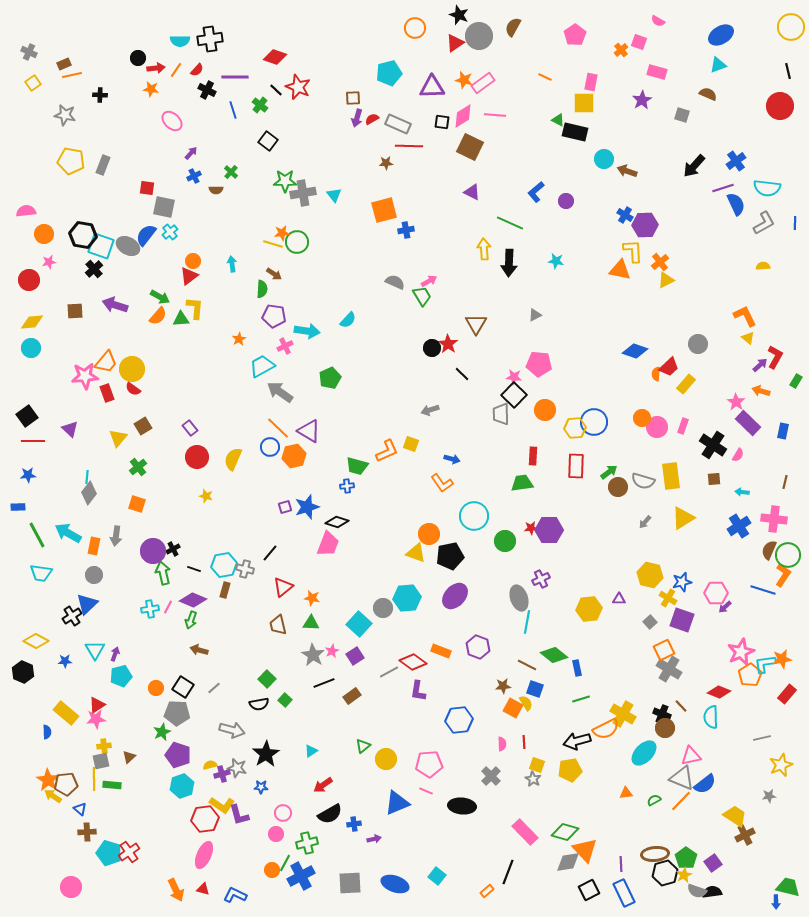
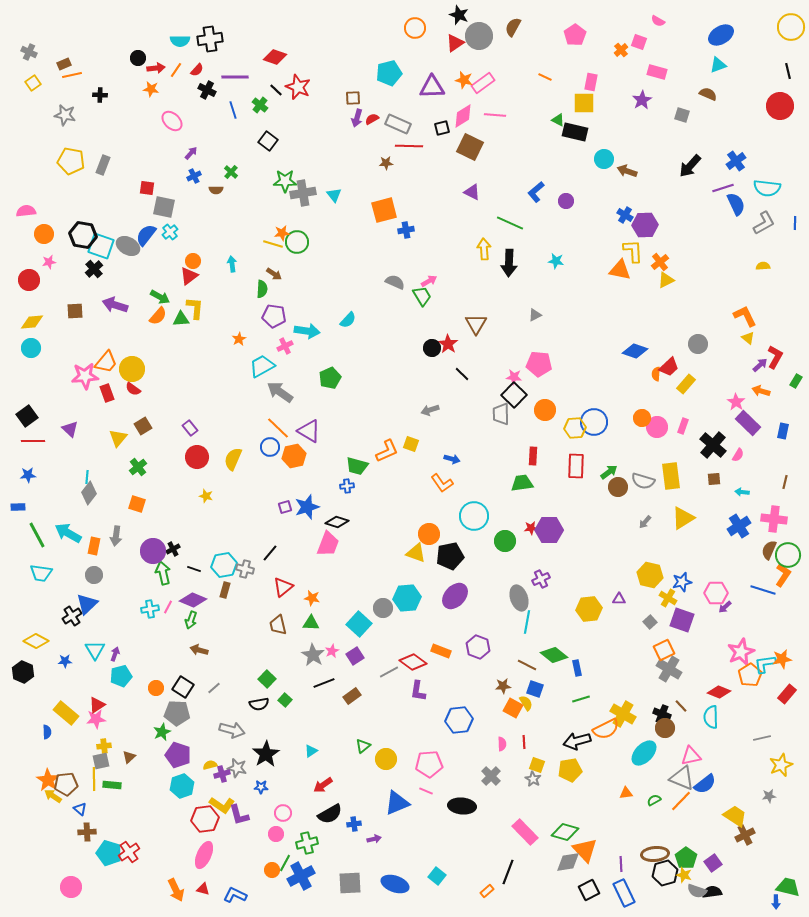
black square at (442, 122): moved 6 px down; rotated 21 degrees counterclockwise
black arrow at (694, 166): moved 4 px left
black cross at (713, 445): rotated 8 degrees clockwise
yellow star at (684, 875): rotated 28 degrees counterclockwise
